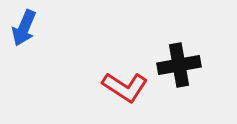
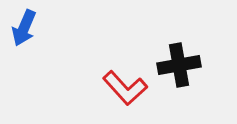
red L-shape: moved 1 px down; rotated 15 degrees clockwise
